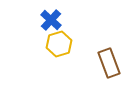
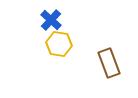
yellow hexagon: rotated 25 degrees clockwise
